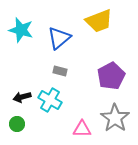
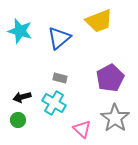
cyan star: moved 1 px left, 1 px down
gray rectangle: moved 7 px down
purple pentagon: moved 1 px left, 2 px down
cyan cross: moved 4 px right, 3 px down
green circle: moved 1 px right, 4 px up
pink triangle: rotated 42 degrees clockwise
